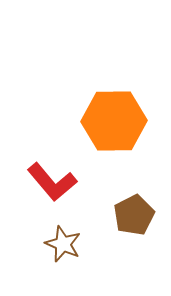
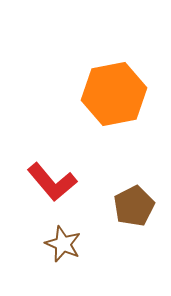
orange hexagon: moved 27 px up; rotated 10 degrees counterclockwise
brown pentagon: moved 9 px up
